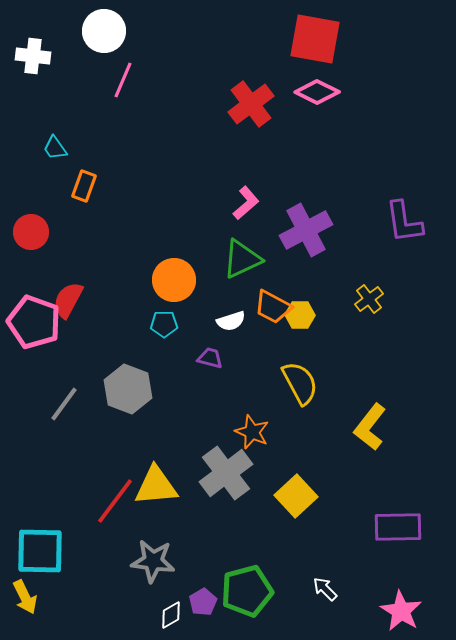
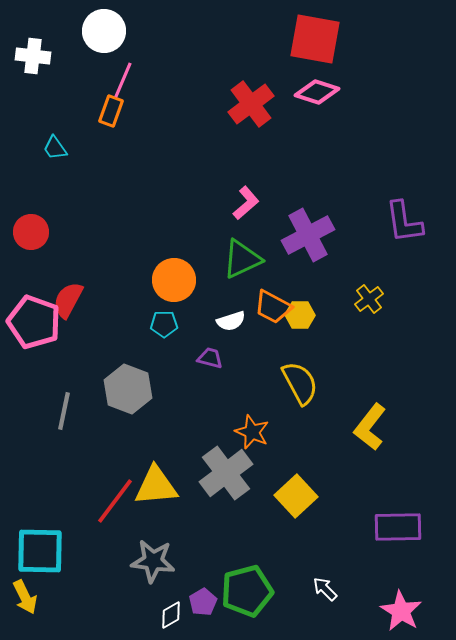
pink diamond: rotated 9 degrees counterclockwise
orange rectangle: moved 27 px right, 75 px up
purple cross: moved 2 px right, 5 px down
gray line: moved 7 px down; rotated 24 degrees counterclockwise
